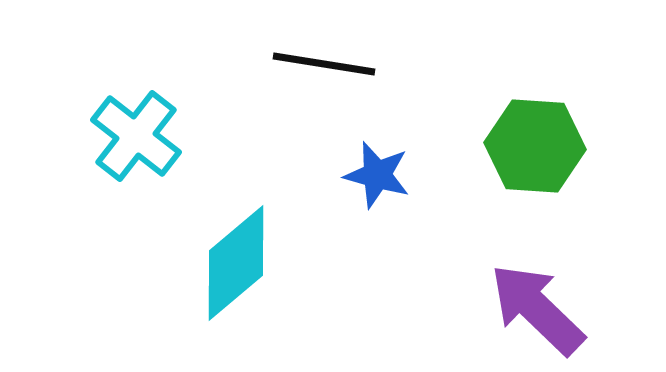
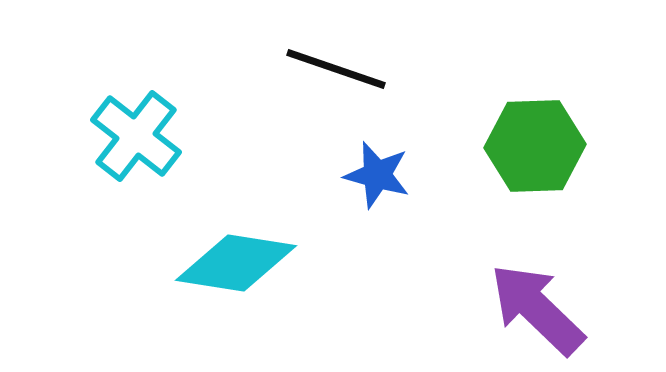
black line: moved 12 px right, 5 px down; rotated 10 degrees clockwise
green hexagon: rotated 6 degrees counterclockwise
cyan diamond: rotated 49 degrees clockwise
